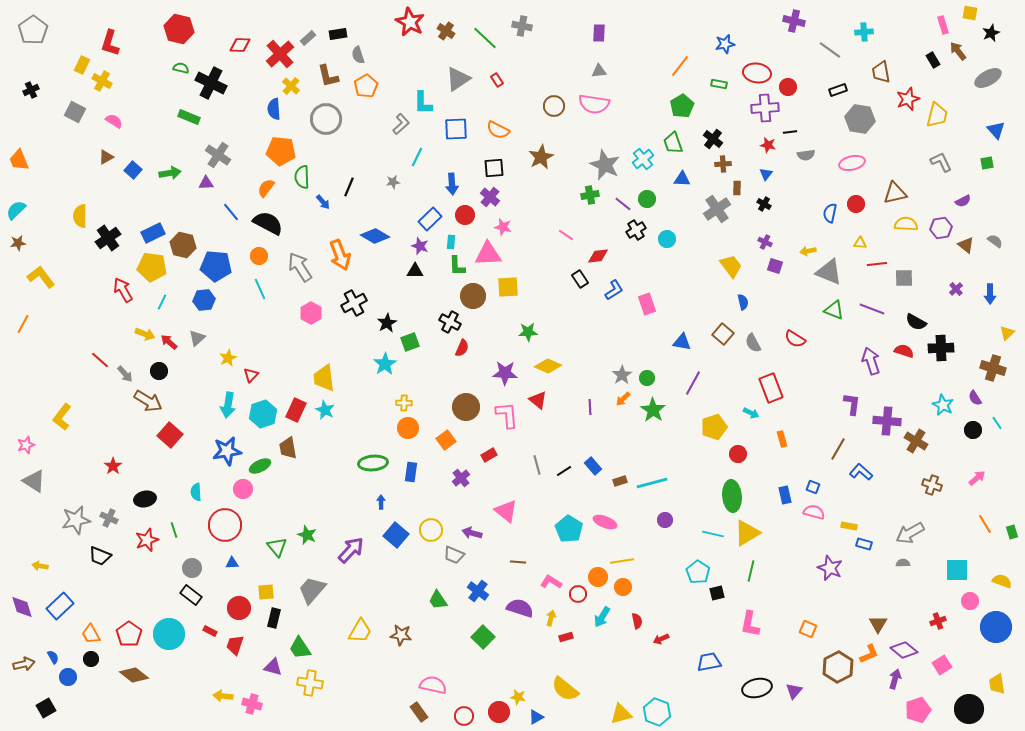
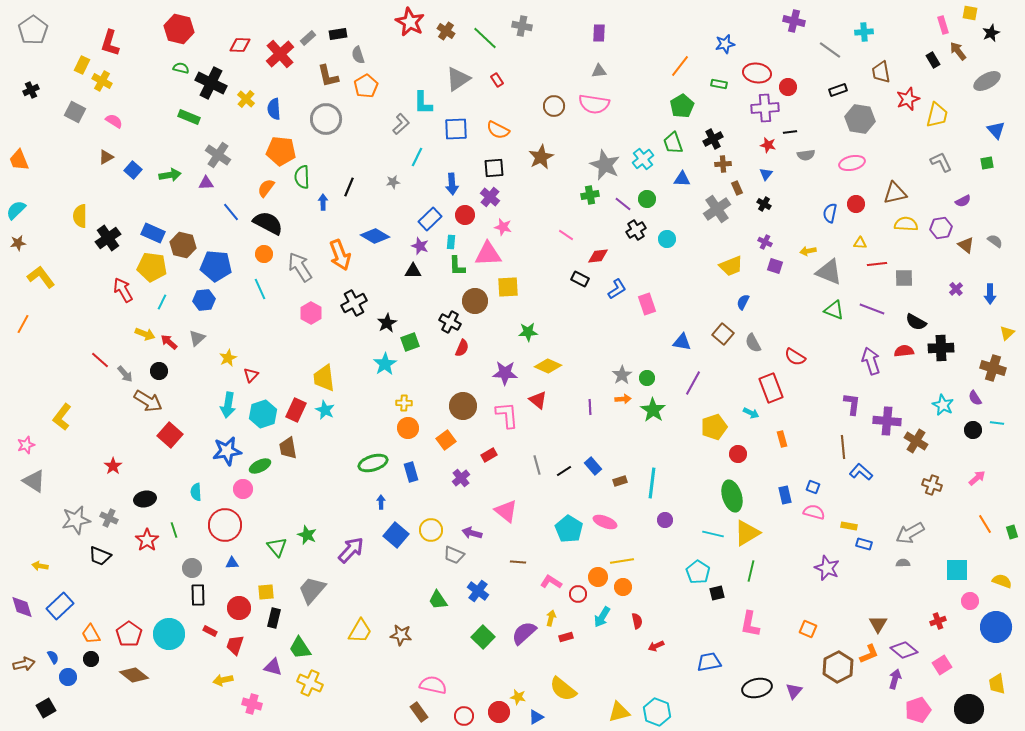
gray ellipse at (988, 78): moved 1 px left, 3 px down
yellow cross at (291, 86): moved 45 px left, 13 px down
black cross at (713, 139): rotated 24 degrees clockwise
green arrow at (170, 173): moved 2 px down
brown rectangle at (737, 188): rotated 24 degrees counterclockwise
blue arrow at (323, 202): rotated 140 degrees counterclockwise
blue rectangle at (153, 233): rotated 50 degrees clockwise
orange circle at (259, 256): moved 5 px right, 2 px up
yellow trapezoid at (731, 266): rotated 105 degrees clockwise
black triangle at (415, 271): moved 2 px left
black rectangle at (580, 279): rotated 30 degrees counterclockwise
blue L-shape at (614, 290): moved 3 px right, 1 px up
brown circle at (473, 296): moved 2 px right, 5 px down
blue semicircle at (743, 302): rotated 140 degrees counterclockwise
red semicircle at (795, 339): moved 18 px down
red semicircle at (904, 351): rotated 24 degrees counterclockwise
orange arrow at (623, 399): rotated 140 degrees counterclockwise
brown circle at (466, 407): moved 3 px left, 1 px up
cyan line at (997, 423): rotated 48 degrees counterclockwise
brown line at (838, 449): moved 5 px right, 2 px up; rotated 35 degrees counterclockwise
green ellipse at (373, 463): rotated 12 degrees counterclockwise
blue rectangle at (411, 472): rotated 24 degrees counterclockwise
cyan line at (652, 483): rotated 68 degrees counterclockwise
green ellipse at (732, 496): rotated 12 degrees counterclockwise
red star at (147, 540): rotated 15 degrees counterclockwise
purple star at (830, 568): moved 3 px left
black rectangle at (191, 595): moved 7 px right; rotated 50 degrees clockwise
purple semicircle at (520, 608): moved 4 px right, 25 px down; rotated 60 degrees counterclockwise
red arrow at (661, 639): moved 5 px left, 7 px down
yellow cross at (310, 683): rotated 15 degrees clockwise
yellow semicircle at (565, 689): moved 2 px left
yellow arrow at (223, 696): moved 16 px up; rotated 18 degrees counterclockwise
yellow triangle at (621, 714): moved 2 px left, 2 px up
